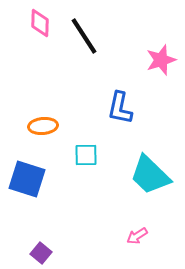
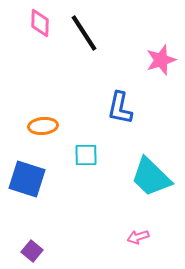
black line: moved 3 px up
cyan trapezoid: moved 1 px right, 2 px down
pink arrow: moved 1 px right, 1 px down; rotated 15 degrees clockwise
purple square: moved 9 px left, 2 px up
